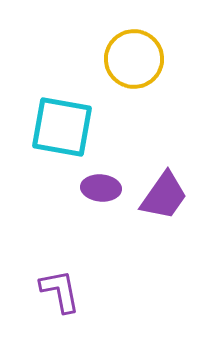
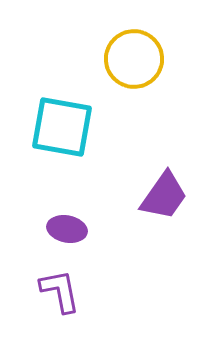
purple ellipse: moved 34 px left, 41 px down; rotated 6 degrees clockwise
